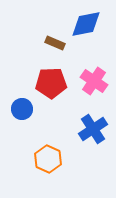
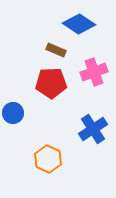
blue diamond: moved 7 px left; rotated 44 degrees clockwise
brown rectangle: moved 1 px right, 7 px down
pink cross: moved 9 px up; rotated 36 degrees clockwise
blue circle: moved 9 px left, 4 px down
